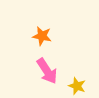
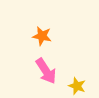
pink arrow: moved 1 px left
